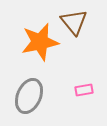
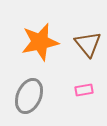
brown triangle: moved 14 px right, 22 px down
